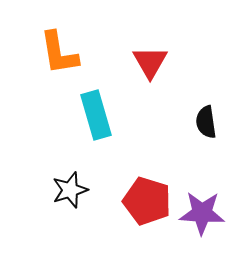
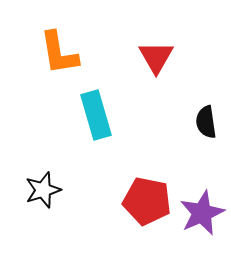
red triangle: moved 6 px right, 5 px up
black star: moved 27 px left
red pentagon: rotated 6 degrees counterclockwise
purple star: rotated 27 degrees counterclockwise
